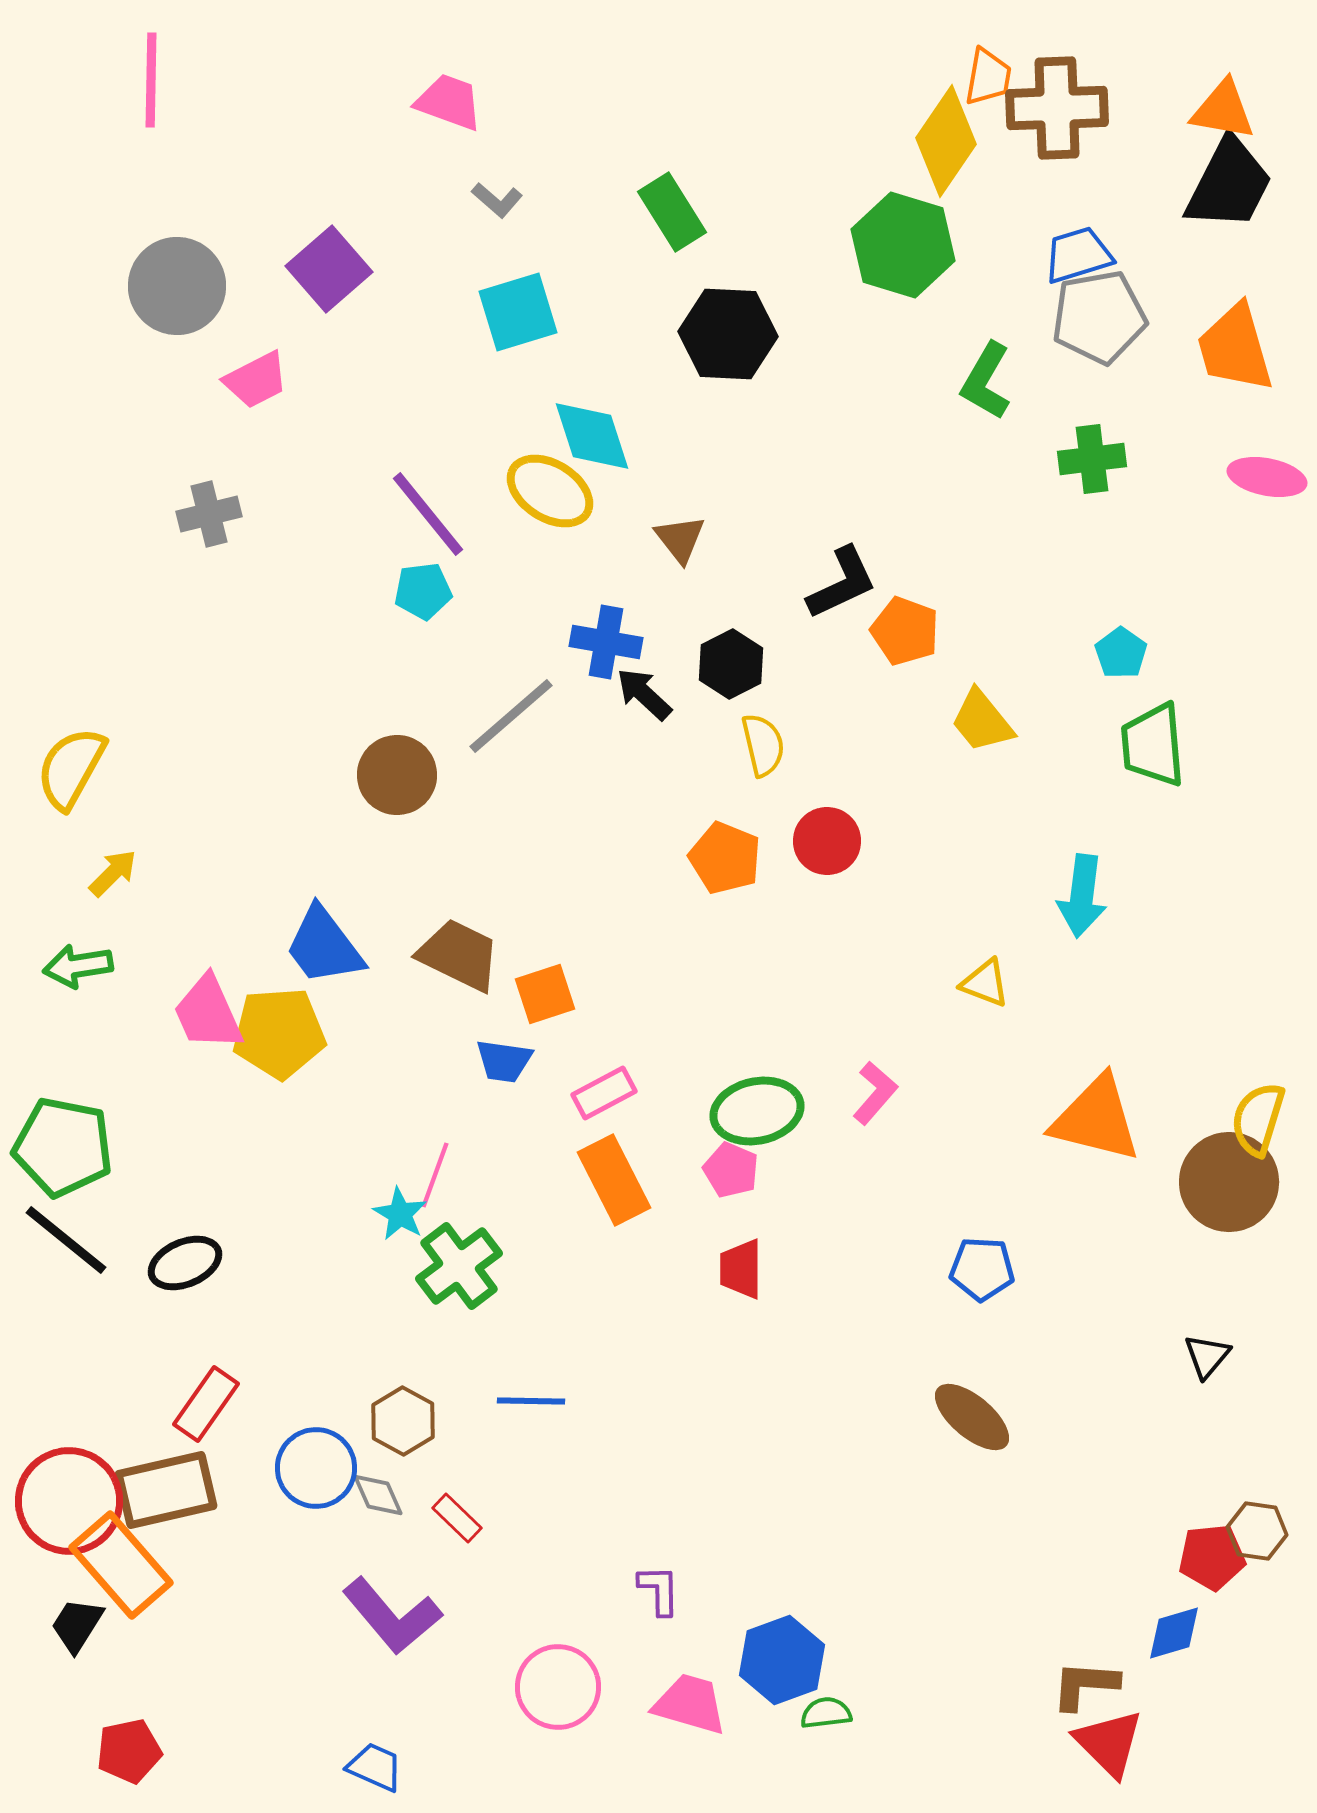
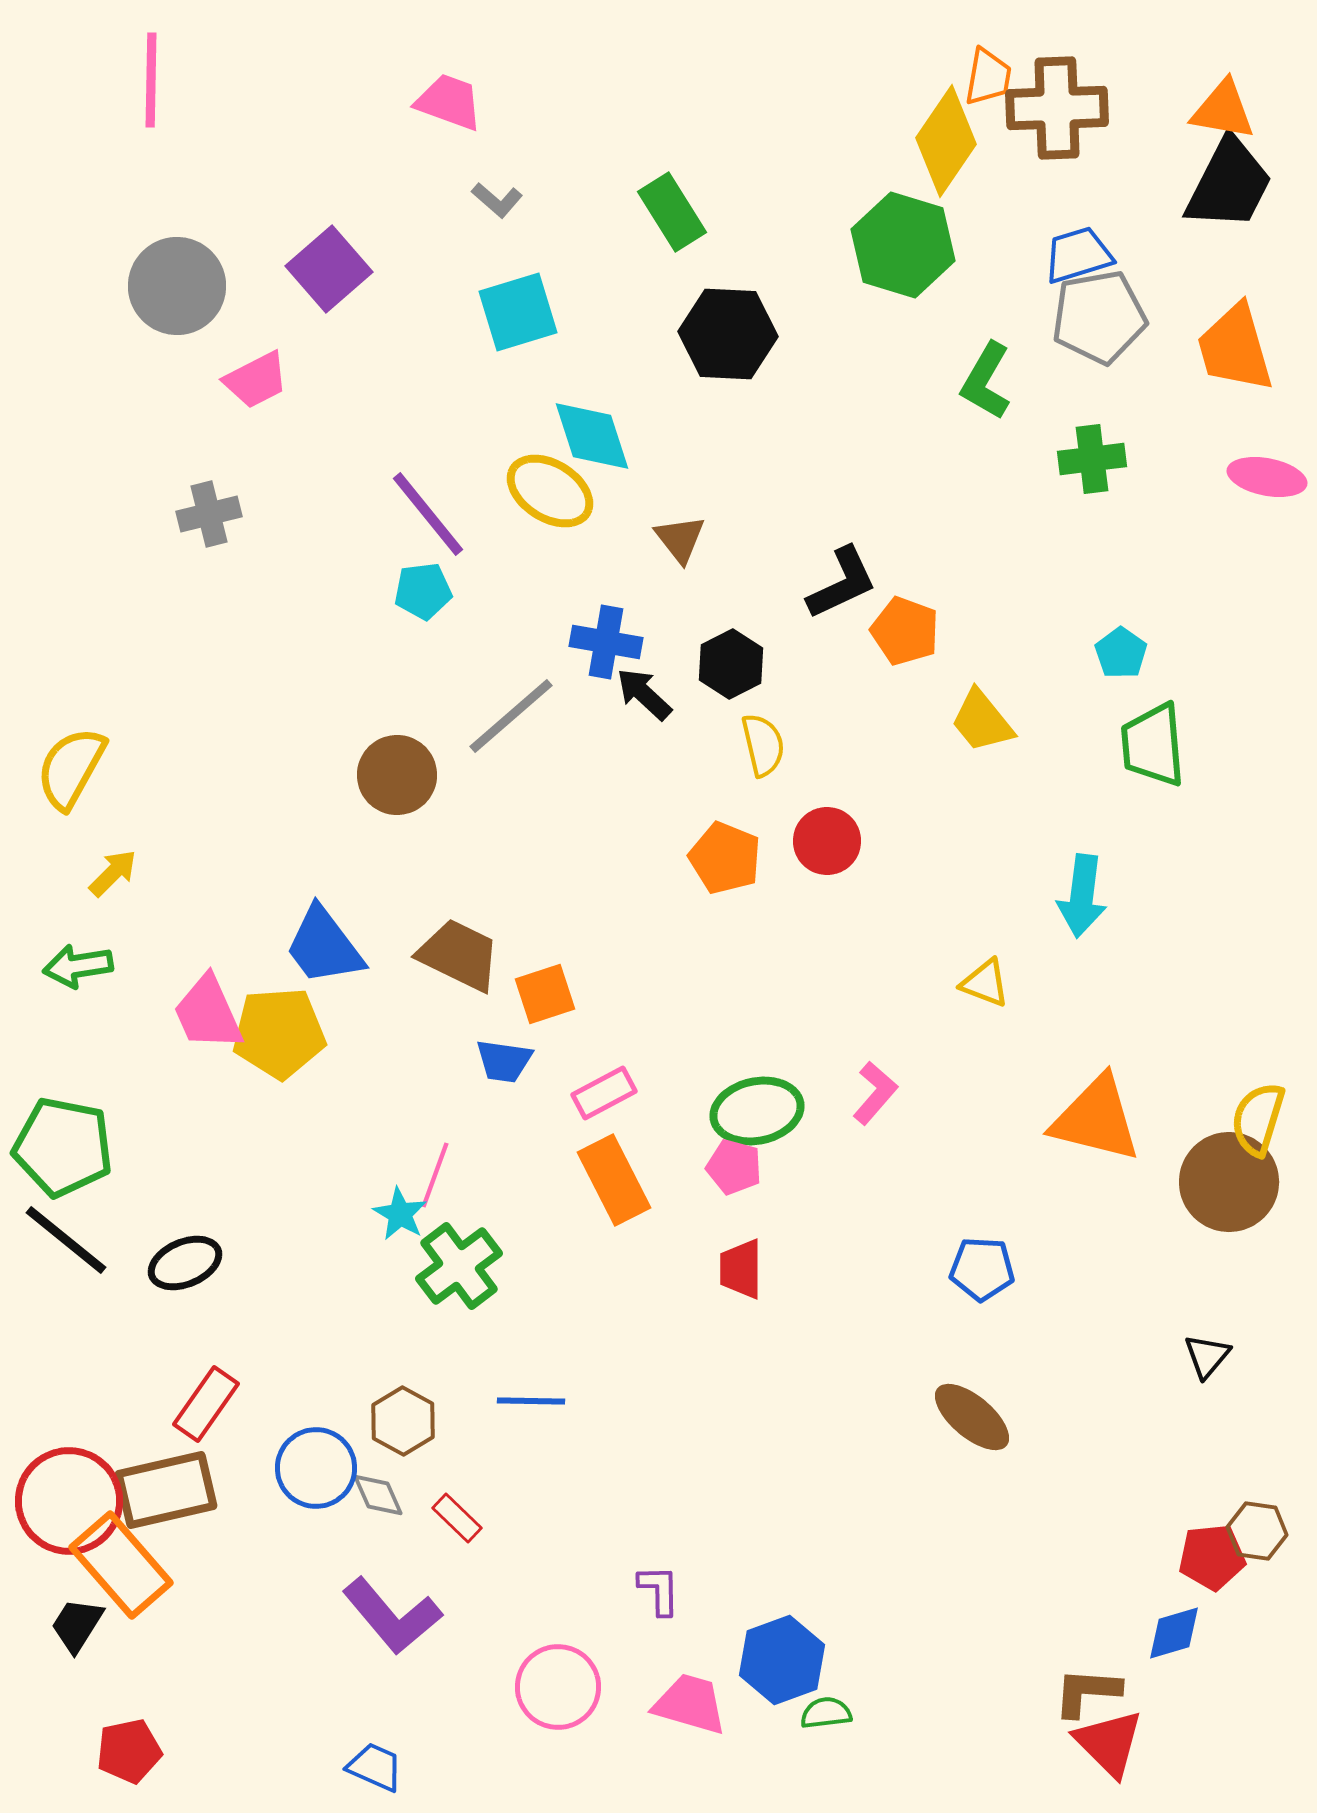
pink pentagon at (731, 1170): moved 3 px right, 3 px up; rotated 8 degrees counterclockwise
brown L-shape at (1085, 1685): moved 2 px right, 7 px down
